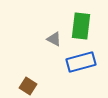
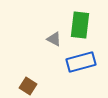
green rectangle: moved 1 px left, 1 px up
